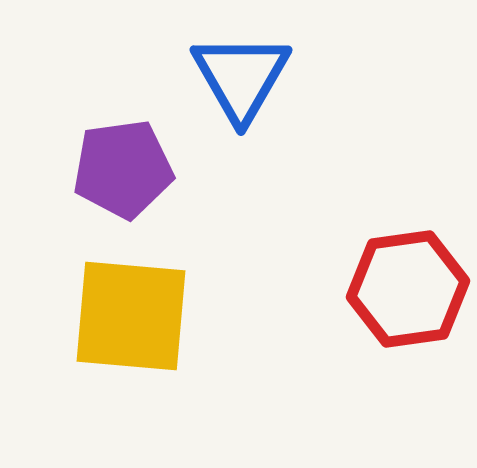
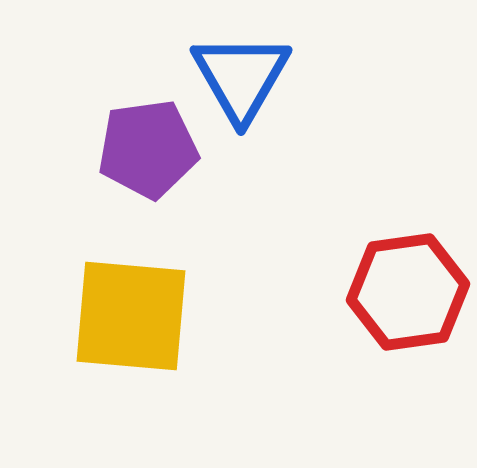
purple pentagon: moved 25 px right, 20 px up
red hexagon: moved 3 px down
